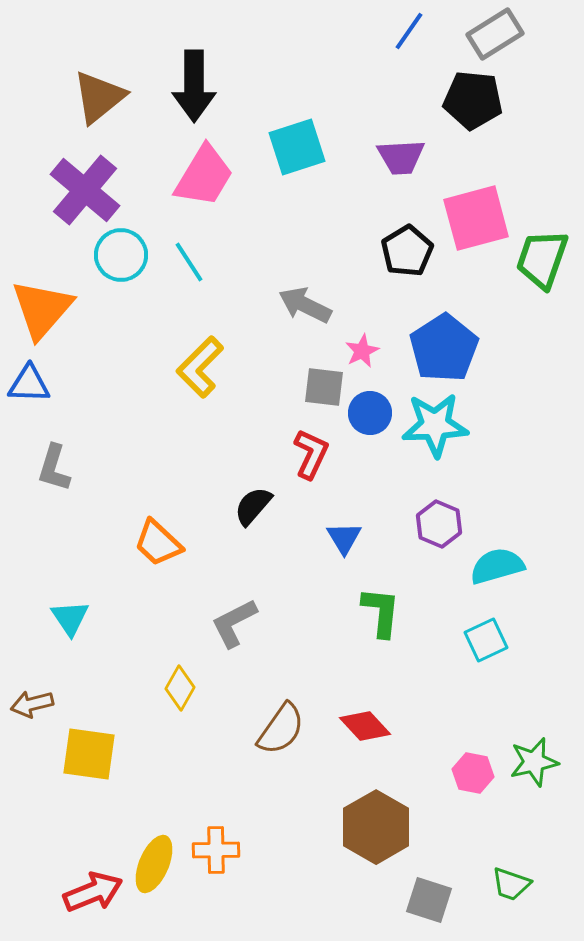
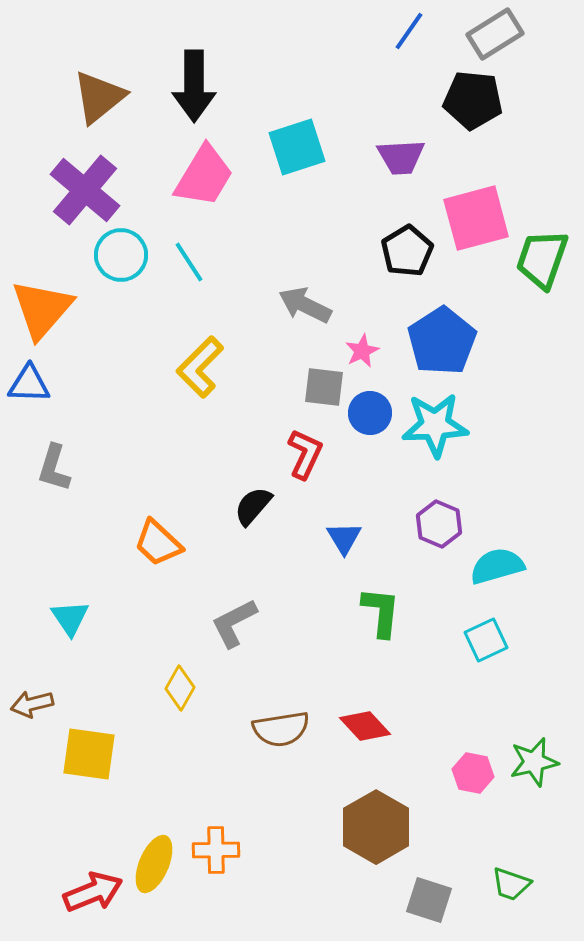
blue pentagon at (444, 348): moved 2 px left, 7 px up
red L-shape at (311, 454): moved 6 px left
brown semicircle at (281, 729): rotated 46 degrees clockwise
